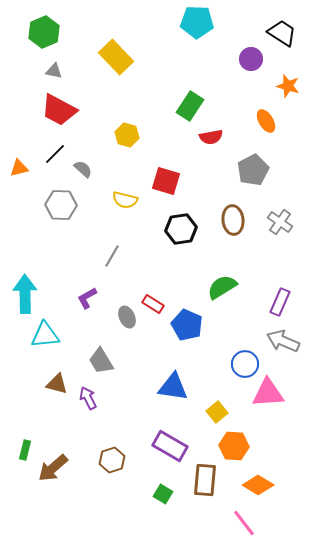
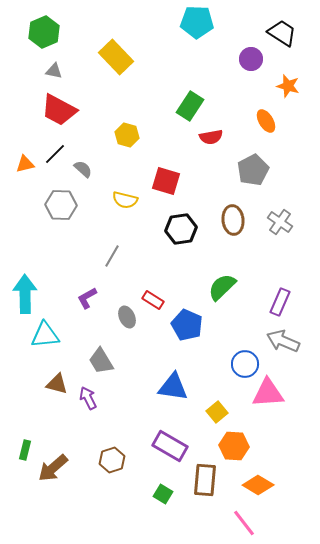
orange triangle at (19, 168): moved 6 px right, 4 px up
green semicircle at (222, 287): rotated 12 degrees counterclockwise
red rectangle at (153, 304): moved 4 px up
